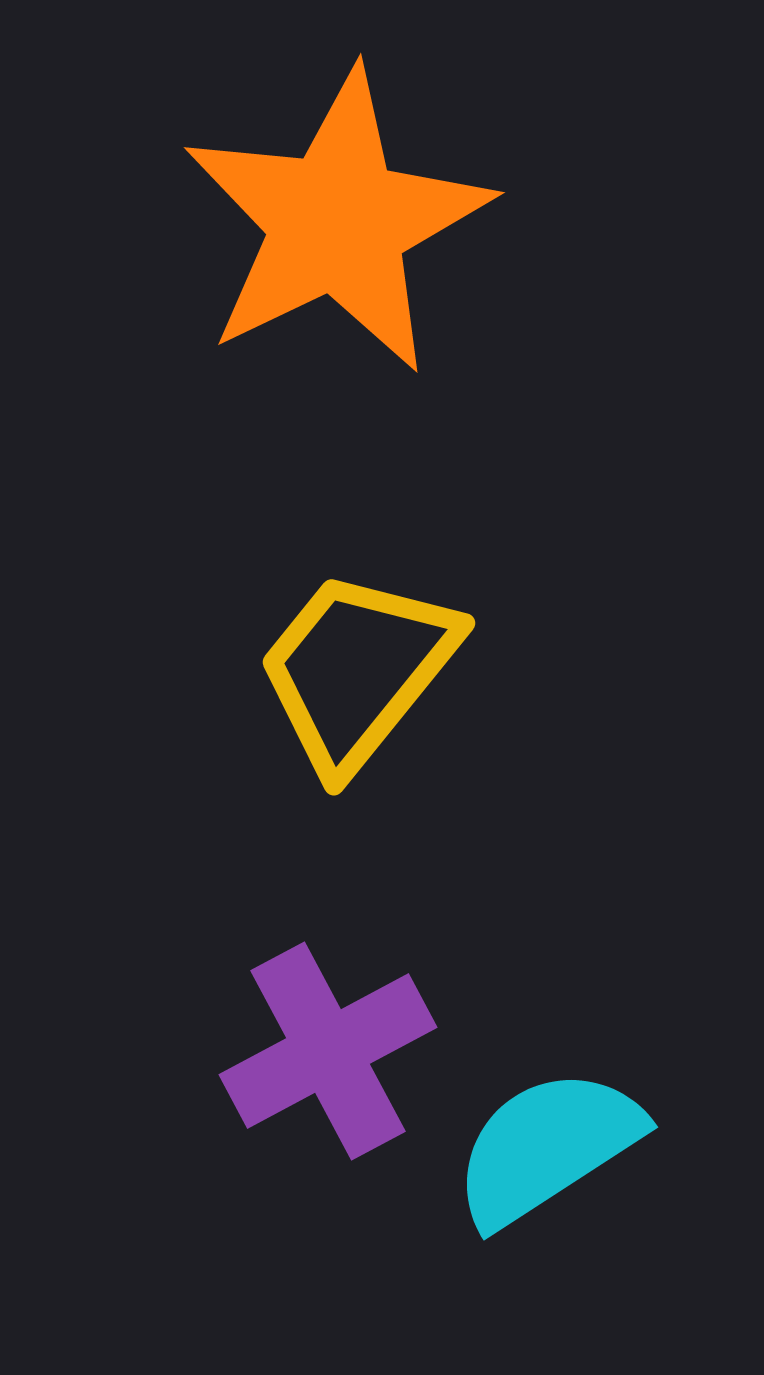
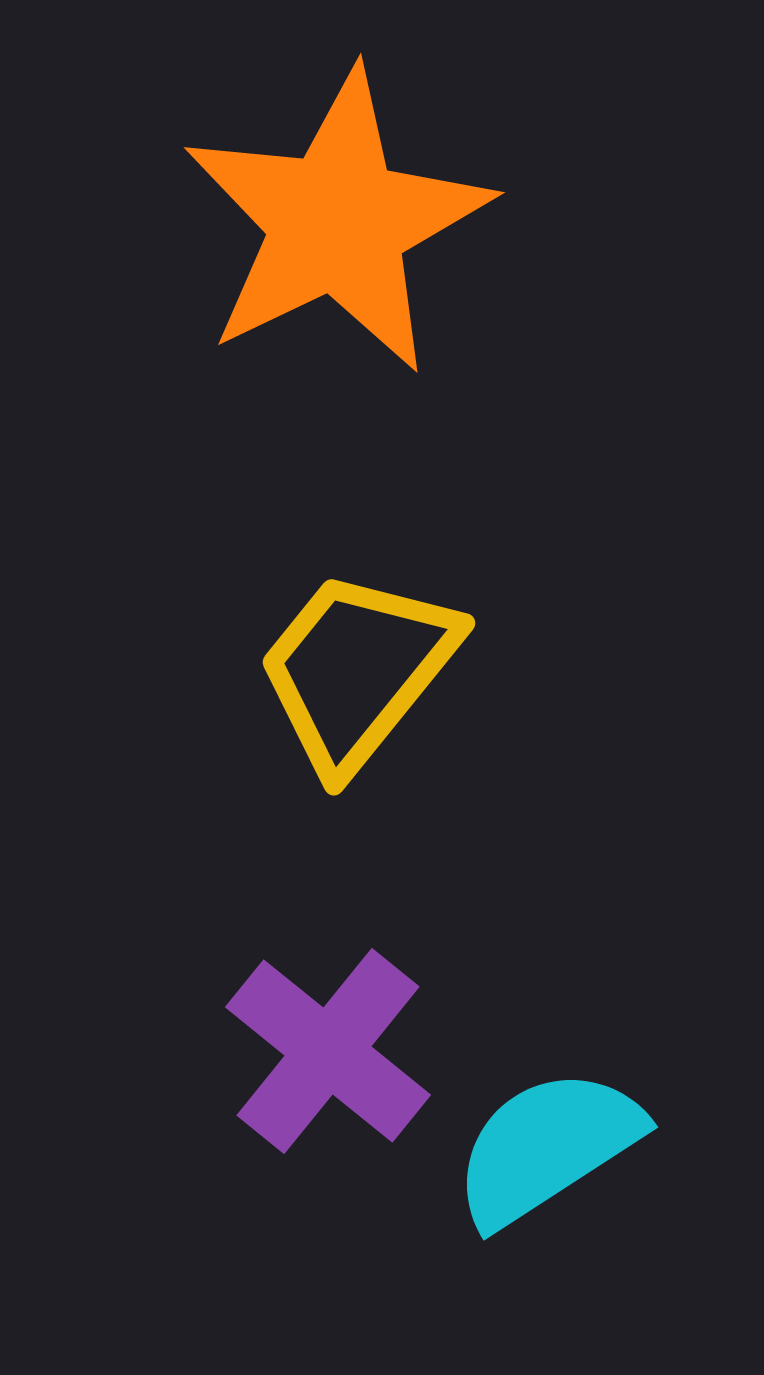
purple cross: rotated 23 degrees counterclockwise
